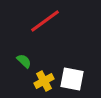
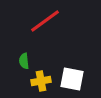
green semicircle: rotated 140 degrees counterclockwise
yellow cross: moved 3 px left; rotated 18 degrees clockwise
